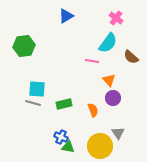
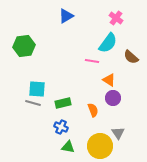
orange triangle: rotated 16 degrees counterclockwise
green rectangle: moved 1 px left, 1 px up
blue cross: moved 10 px up
